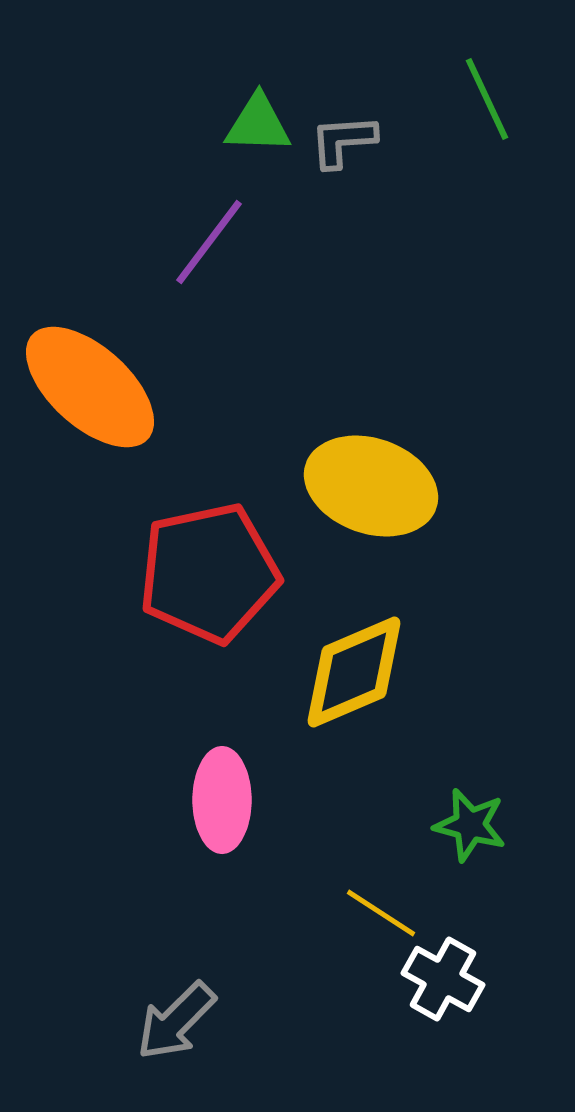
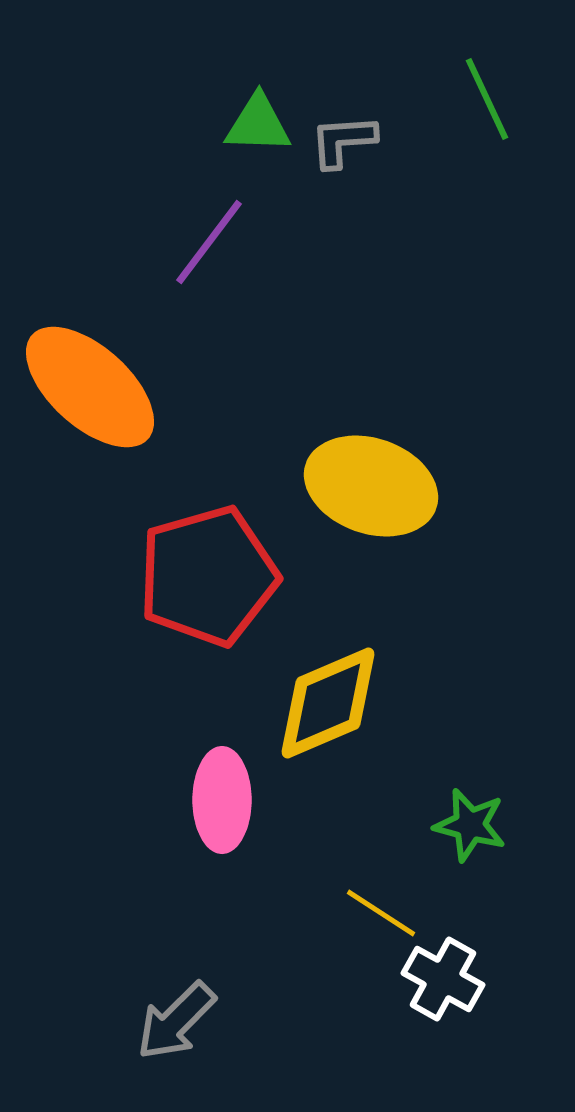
red pentagon: moved 1 px left, 3 px down; rotated 4 degrees counterclockwise
yellow diamond: moved 26 px left, 31 px down
